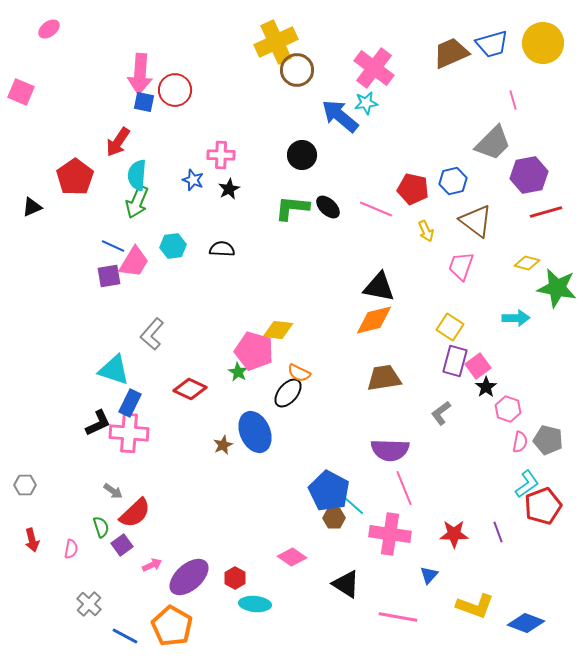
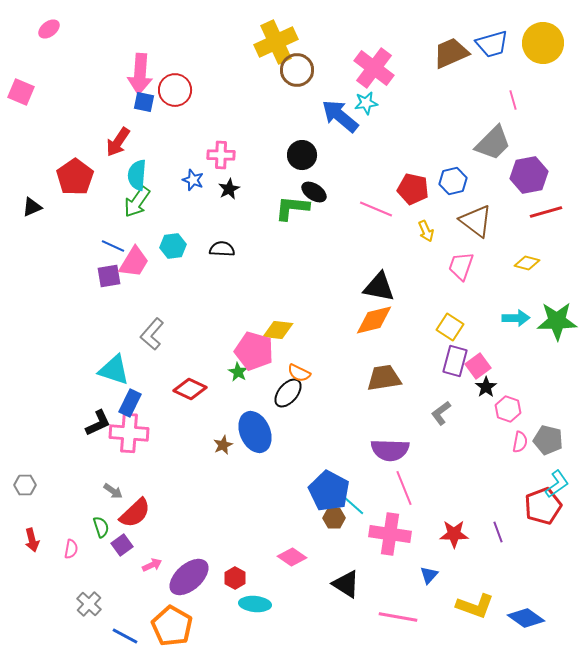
green arrow at (137, 202): rotated 12 degrees clockwise
black ellipse at (328, 207): moved 14 px left, 15 px up; rotated 10 degrees counterclockwise
green star at (557, 288): moved 33 px down; rotated 12 degrees counterclockwise
cyan L-shape at (527, 484): moved 30 px right
blue diamond at (526, 623): moved 5 px up; rotated 15 degrees clockwise
